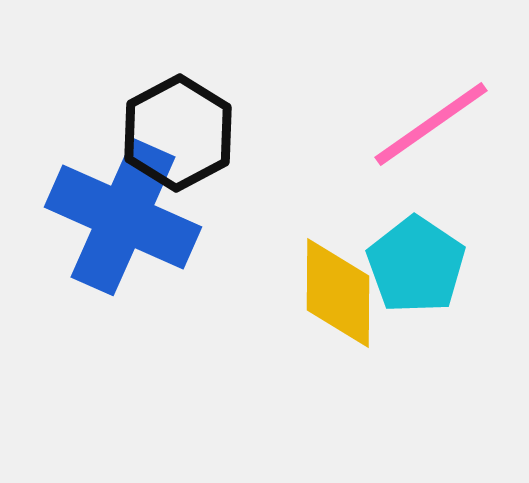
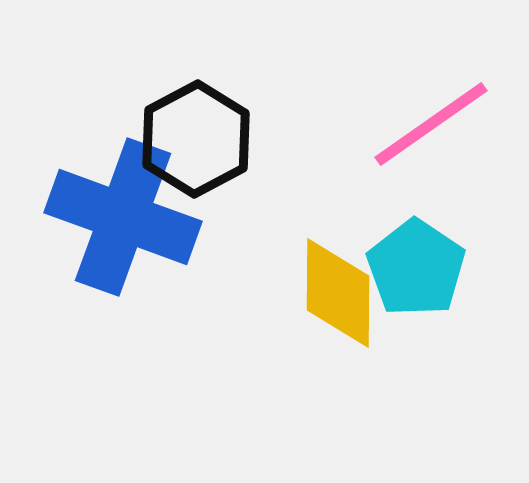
black hexagon: moved 18 px right, 6 px down
blue cross: rotated 4 degrees counterclockwise
cyan pentagon: moved 3 px down
